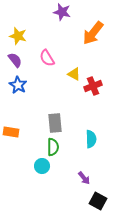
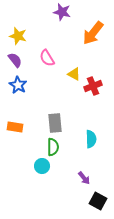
orange rectangle: moved 4 px right, 5 px up
